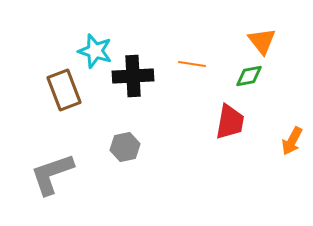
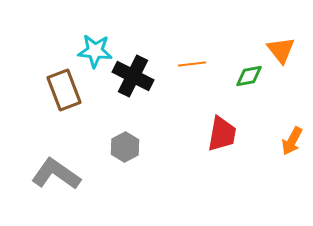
orange triangle: moved 19 px right, 9 px down
cyan star: rotated 12 degrees counterclockwise
orange line: rotated 16 degrees counterclockwise
black cross: rotated 30 degrees clockwise
red trapezoid: moved 8 px left, 12 px down
gray hexagon: rotated 16 degrees counterclockwise
gray L-shape: moved 4 px right; rotated 54 degrees clockwise
